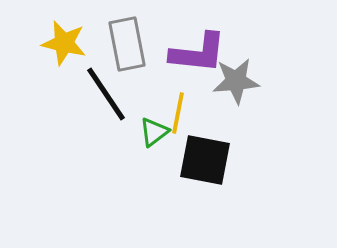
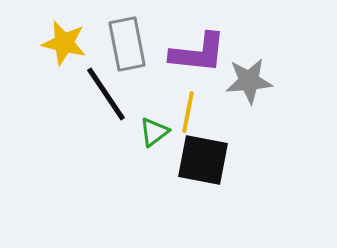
gray star: moved 13 px right
yellow line: moved 10 px right, 1 px up
black square: moved 2 px left
